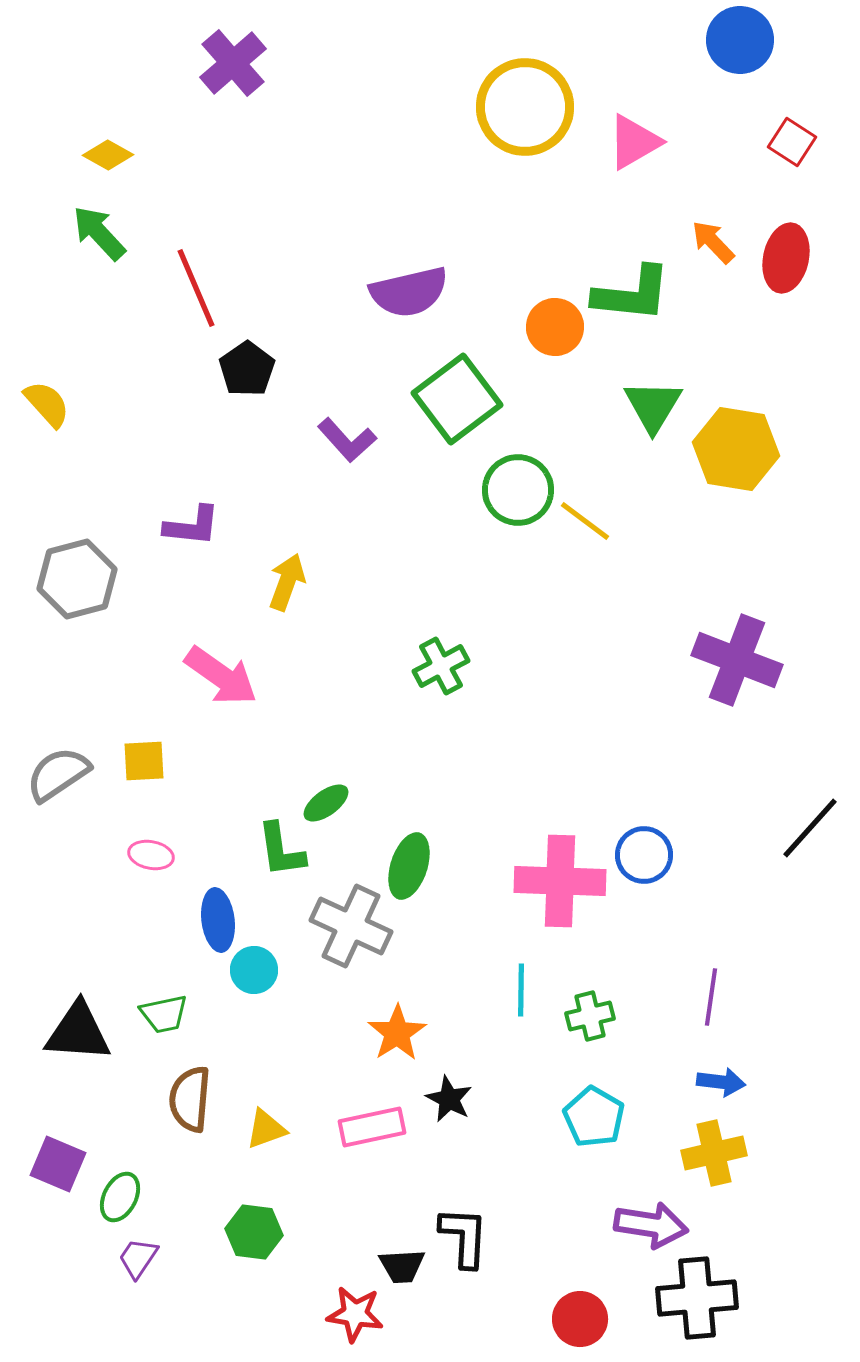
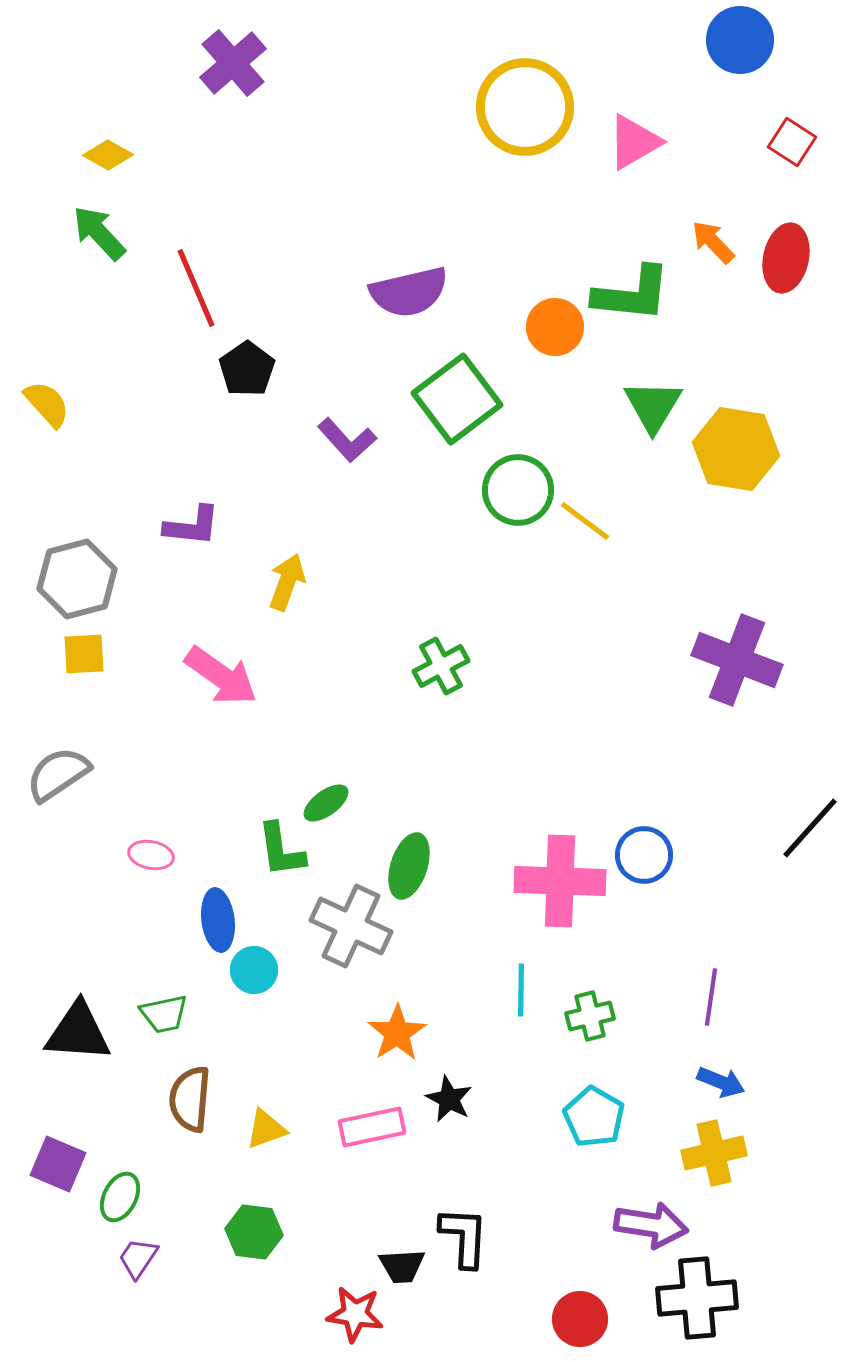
yellow square at (144, 761): moved 60 px left, 107 px up
blue arrow at (721, 1082): rotated 15 degrees clockwise
